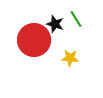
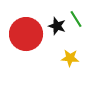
black star: moved 2 px right, 2 px down
red circle: moved 8 px left, 6 px up
